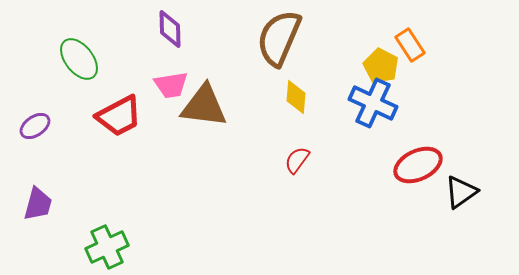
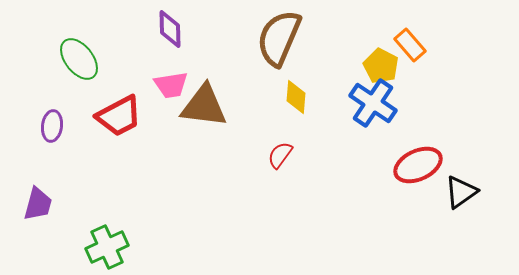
orange rectangle: rotated 8 degrees counterclockwise
blue cross: rotated 9 degrees clockwise
purple ellipse: moved 17 px right; rotated 48 degrees counterclockwise
red semicircle: moved 17 px left, 5 px up
